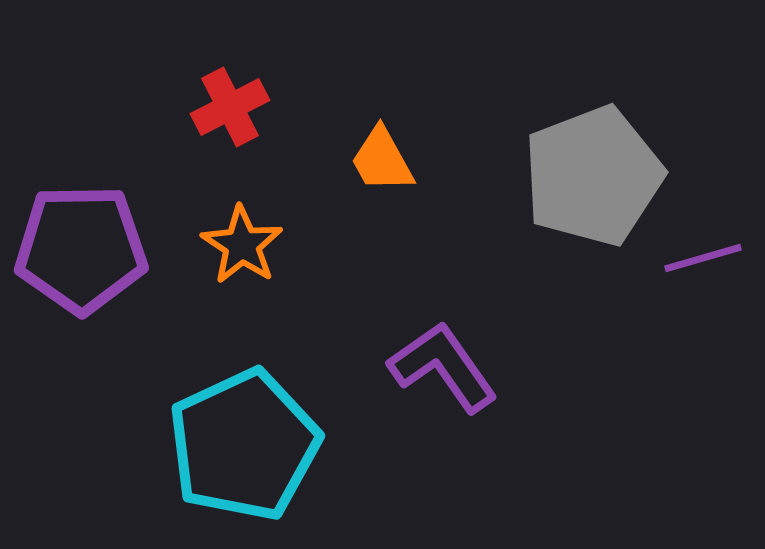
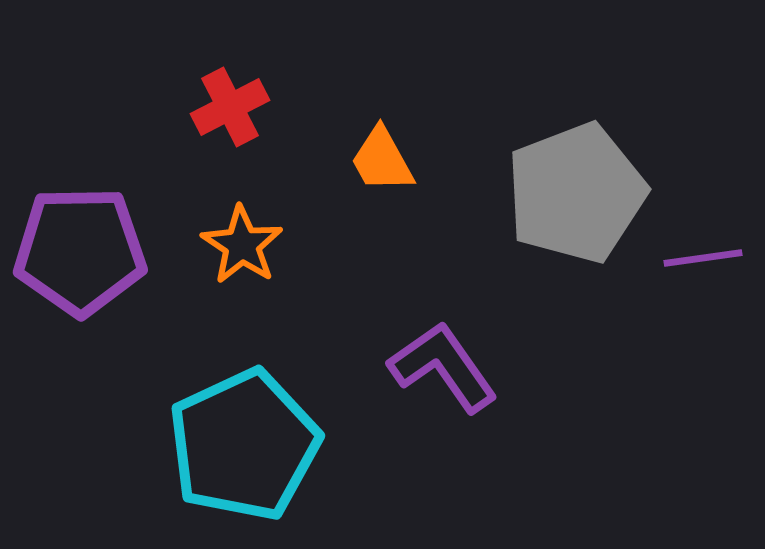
gray pentagon: moved 17 px left, 17 px down
purple pentagon: moved 1 px left, 2 px down
purple line: rotated 8 degrees clockwise
